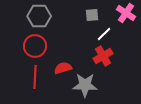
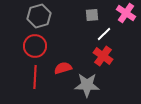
gray hexagon: rotated 15 degrees counterclockwise
red cross: rotated 24 degrees counterclockwise
gray star: moved 2 px right
